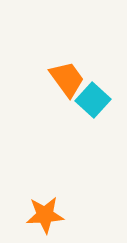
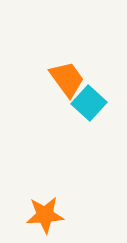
cyan square: moved 4 px left, 3 px down
